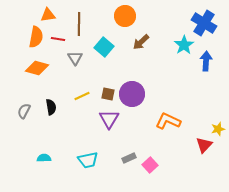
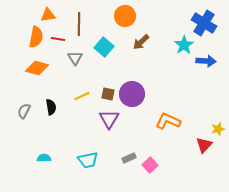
blue arrow: rotated 90 degrees clockwise
